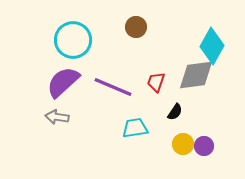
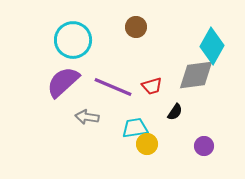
red trapezoid: moved 4 px left, 4 px down; rotated 125 degrees counterclockwise
gray arrow: moved 30 px right
yellow circle: moved 36 px left
